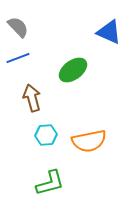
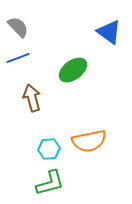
blue triangle: rotated 12 degrees clockwise
cyan hexagon: moved 3 px right, 14 px down
